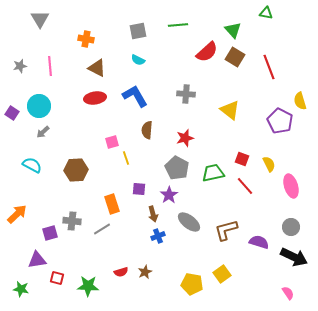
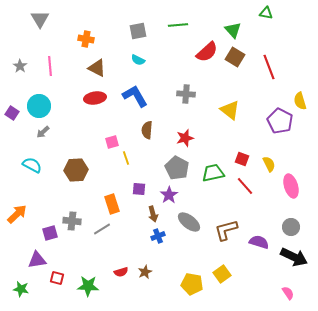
gray star at (20, 66): rotated 24 degrees counterclockwise
